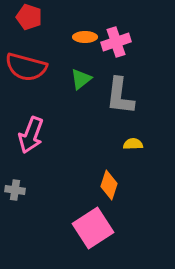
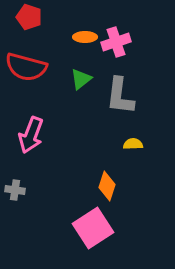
orange diamond: moved 2 px left, 1 px down
